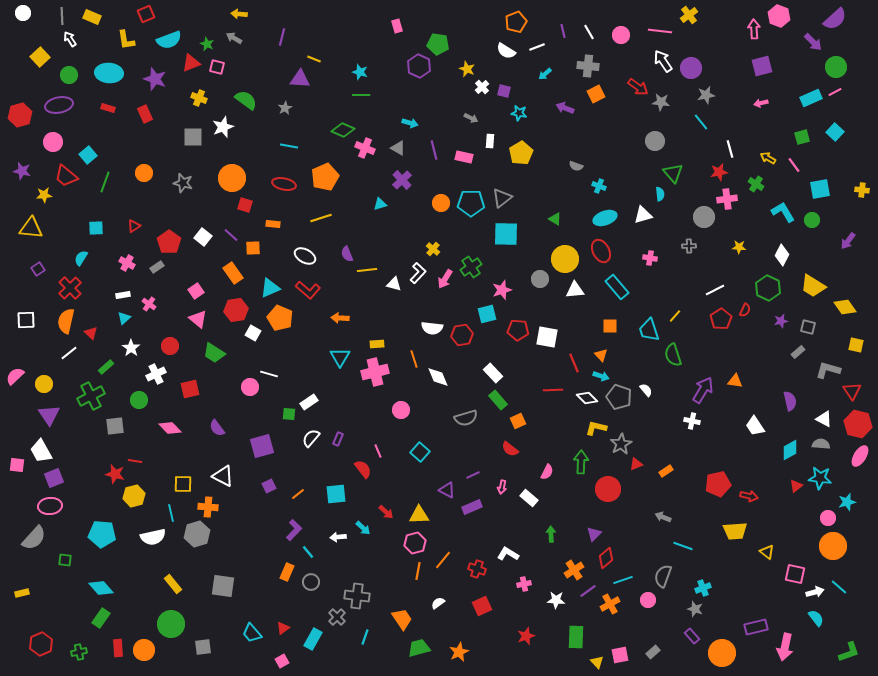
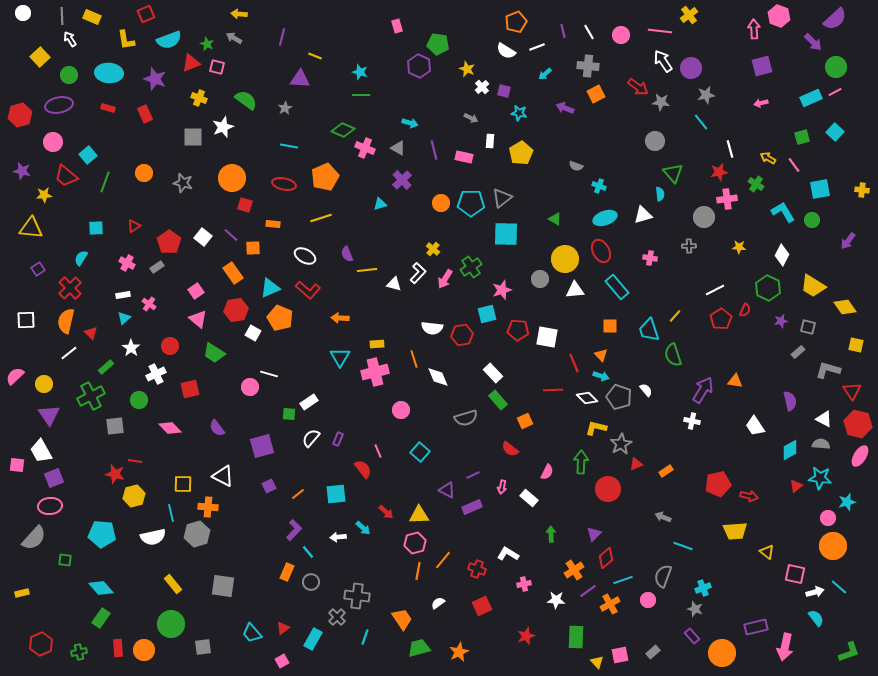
yellow line at (314, 59): moved 1 px right, 3 px up
orange square at (518, 421): moved 7 px right
